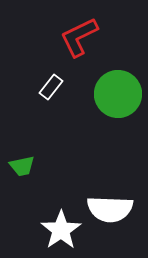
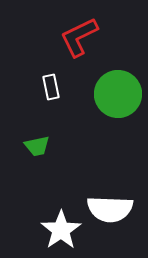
white rectangle: rotated 50 degrees counterclockwise
green trapezoid: moved 15 px right, 20 px up
